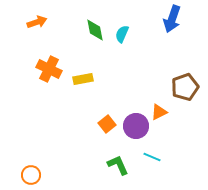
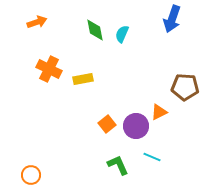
brown pentagon: rotated 24 degrees clockwise
